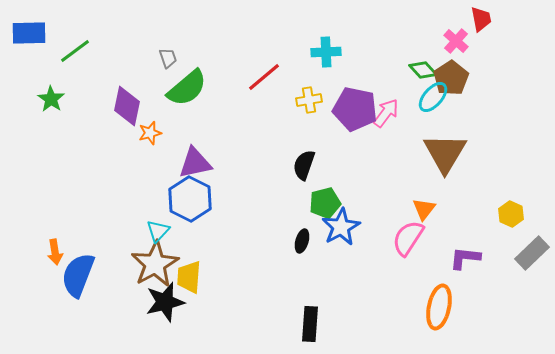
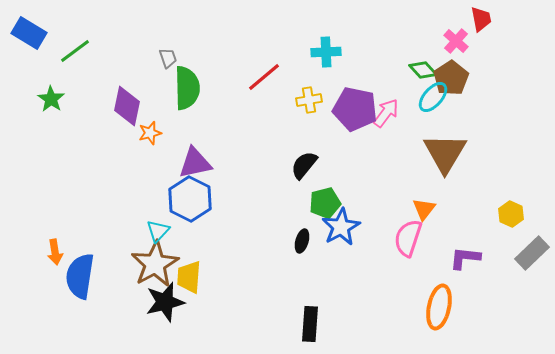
blue rectangle: rotated 32 degrees clockwise
green semicircle: rotated 51 degrees counterclockwise
black semicircle: rotated 20 degrees clockwise
pink semicircle: rotated 15 degrees counterclockwise
blue semicircle: moved 2 px right, 1 px down; rotated 12 degrees counterclockwise
